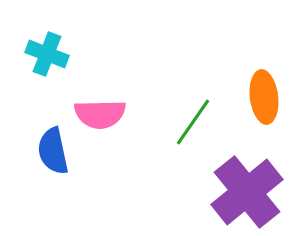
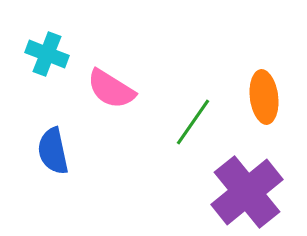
pink semicircle: moved 11 px right, 25 px up; rotated 33 degrees clockwise
